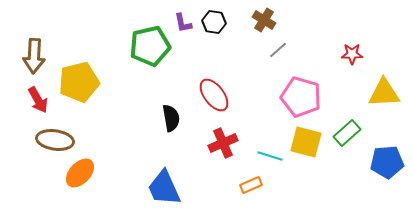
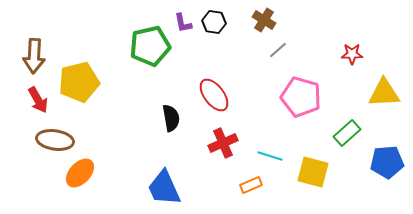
yellow square: moved 7 px right, 30 px down
